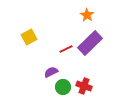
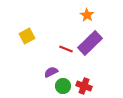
yellow square: moved 2 px left, 1 px up
red line: rotated 48 degrees clockwise
green circle: moved 1 px up
